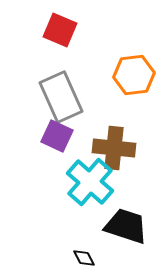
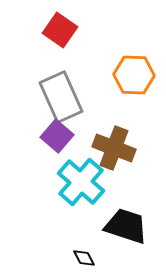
red square: rotated 12 degrees clockwise
orange hexagon: rotated 9 degrees clockwise
purple square: rotated 16 degrees clockwise
brown cross: rotated 15 degrees clockwise
cyan cross: moved 9 px left
